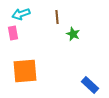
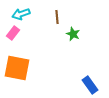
pink rectangle: rotated 48 degrees clockwise
orange square: moved 8 px left, 3 px up; rotated 16 degrees clockwise
blue rectangle: rotated 12 degrees clockwise
